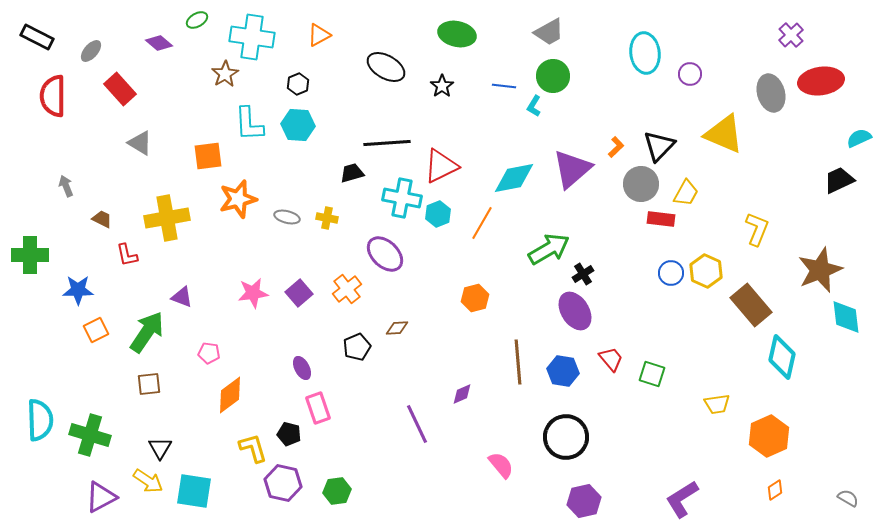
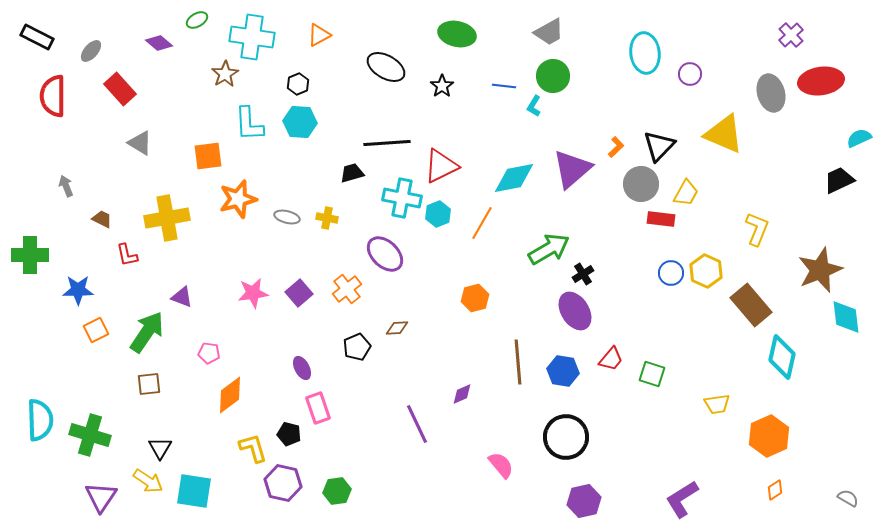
cyan hexagon at (298, 125): moved 2 px right, 3 px up
red trapezoid at (611, 359): rotated 80 degrees clockwise
purple triangle at (101, 497): rotated 28 degrees counterclockwise
